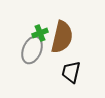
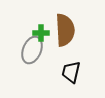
green cross: moved 1 px right; rotated 21 degrees clockwise
brown semicircle: moved 3 px right, 7 px up; rotated 16 degrees counterclockwise
